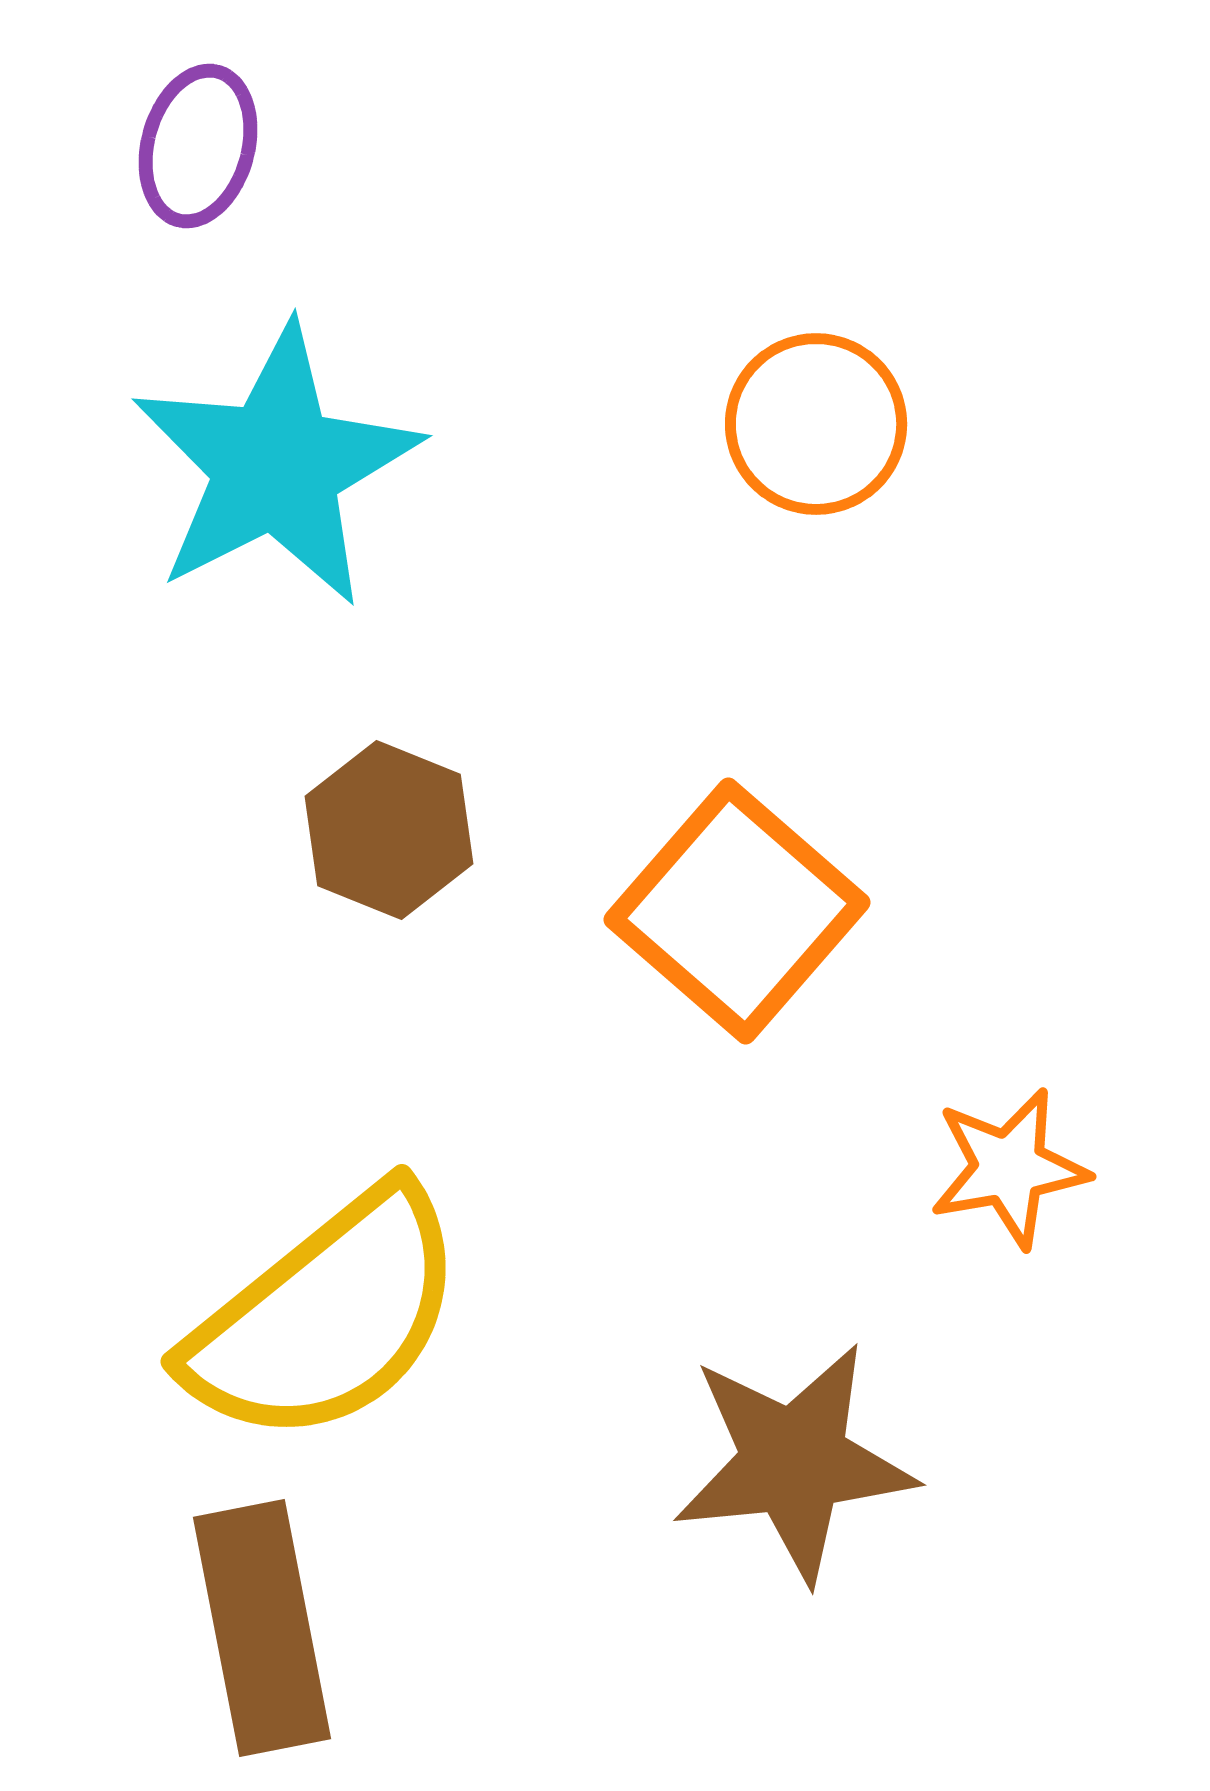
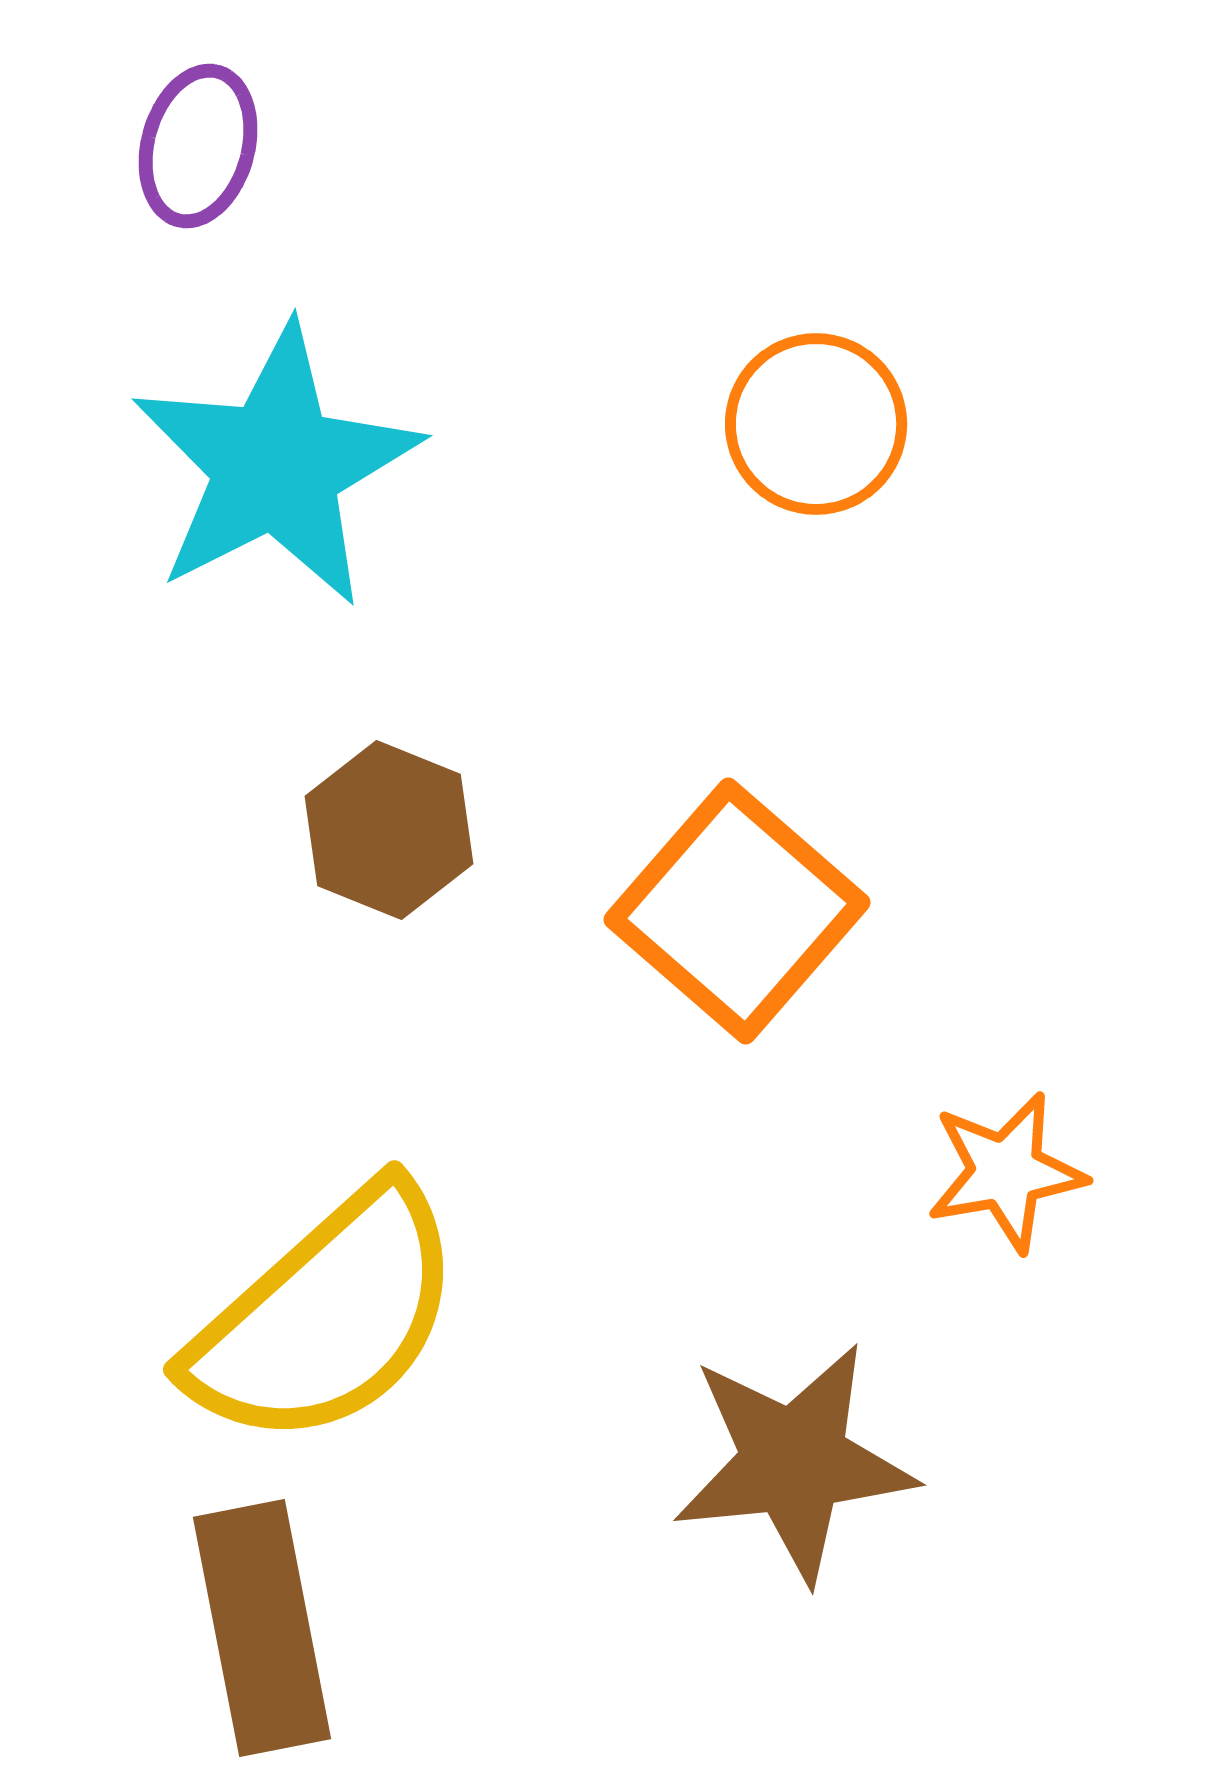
orange star: moved 3 px left, 4 px down
yellow semicircle: rotated 3 degrees counterclockwise
